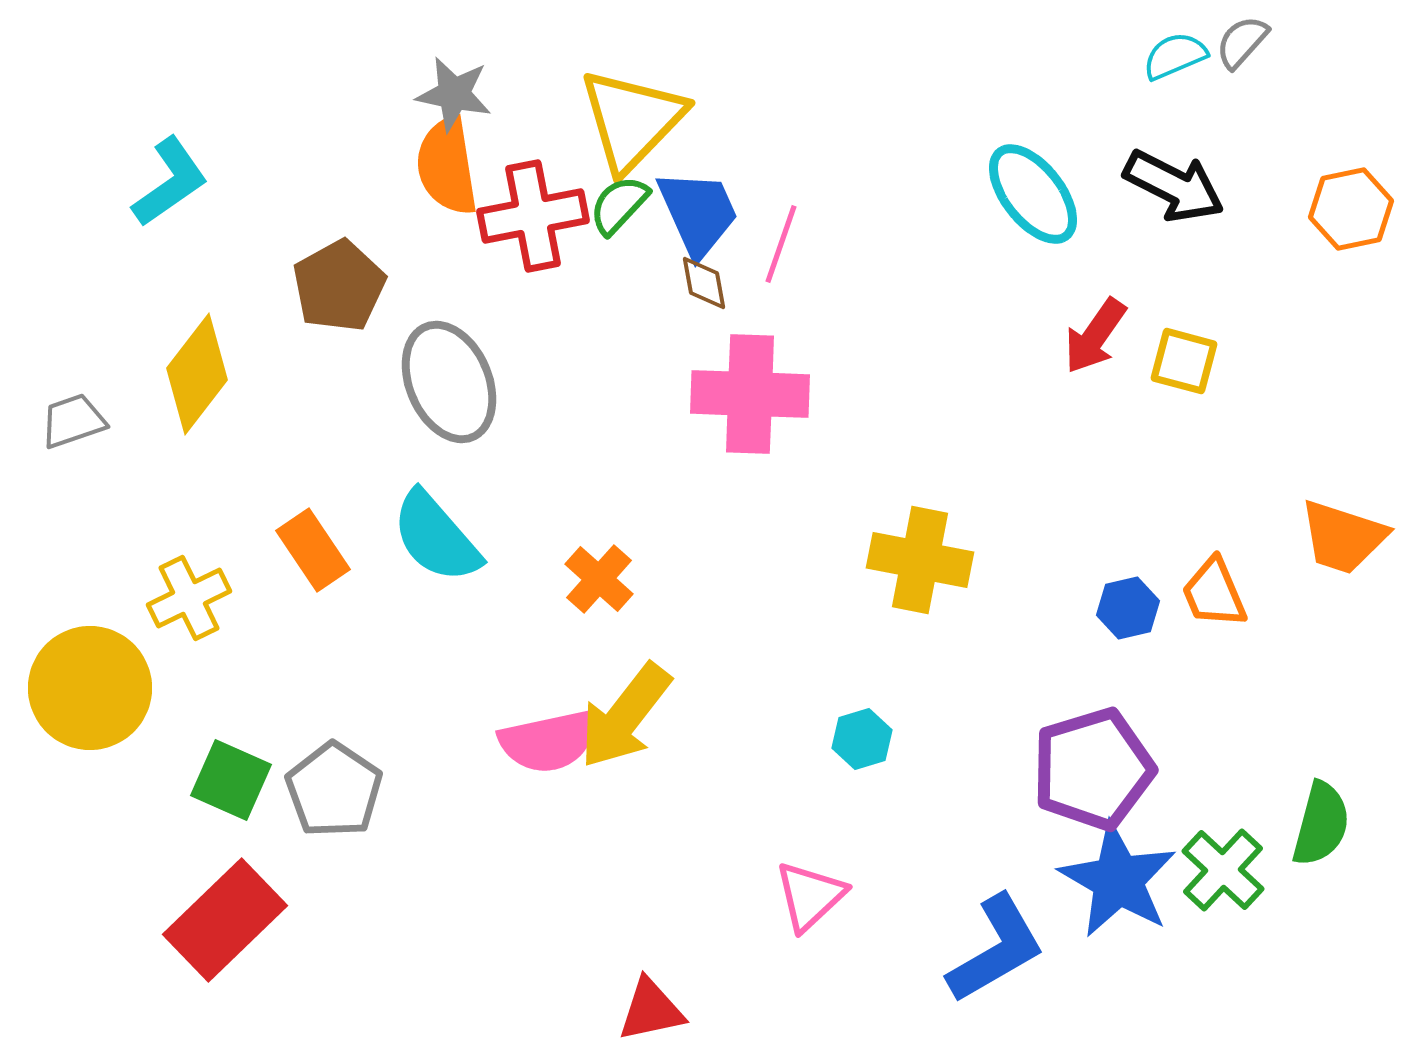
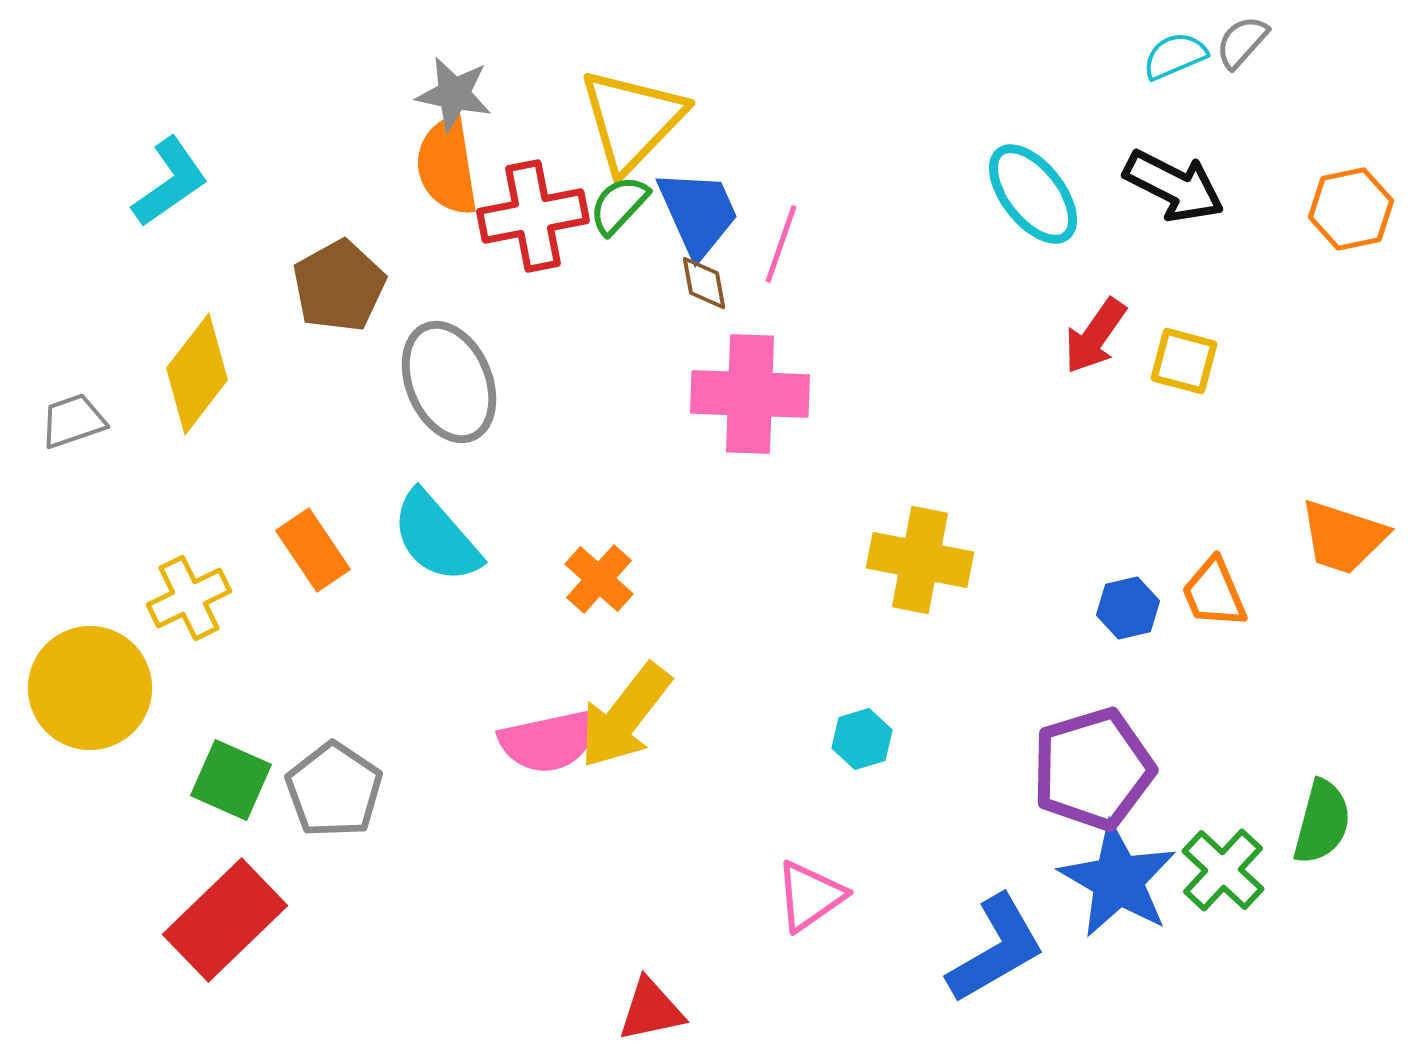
green semicircle at (1321, 824): moved 1 px right, 2 px up
pink triangle at (810, 896): rotated 8 degrees clockwise
